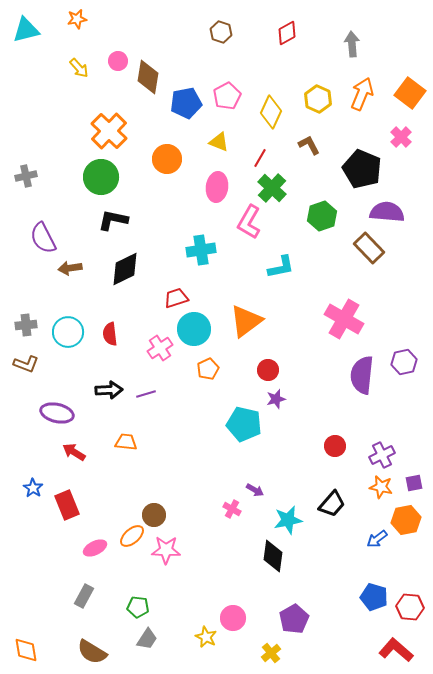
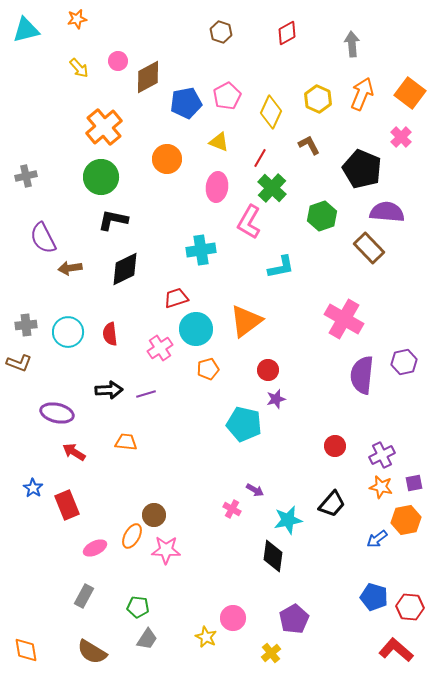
brown diamond at (148, 77): rotated 52 degrees clockwise
orange cross at (109, 131): moved 5 px left, 4 px up; rotated 6 degrees clockwise
cyan circle at (194, 329): moved 2 px right
brown L-shape at (26, 364): moved 7 px left, 1 px up
orange pentagon at (208, 369): rotated 10 degrees clockwise
orange ellipse at (132, 536): rotated 20 degrees counterclockwise
